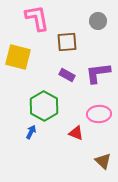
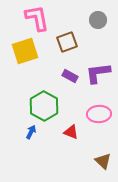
gray circle: moved 1 px up
brown square: rotated 15 degrees counterclockwise
yellow square: moved 7 px right, 6 px up; rotated 32 degrees counterclockwise
purple rectangle: moved 3 px right, 1 px down
red triangle: moved 5 px left, 1 px up
